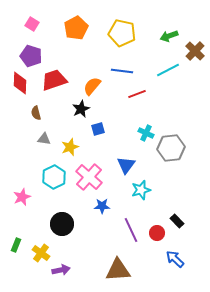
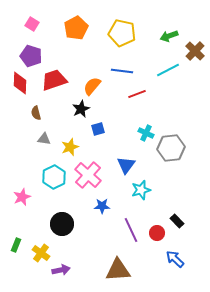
pink cross: moved 1 px left, 2 px up
